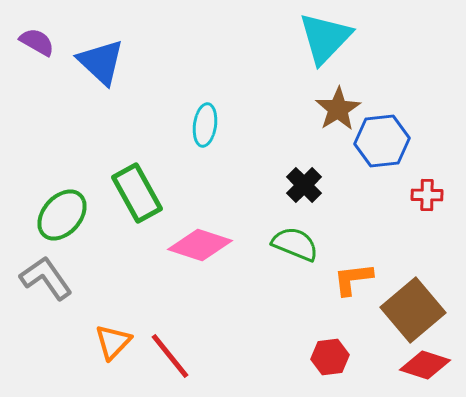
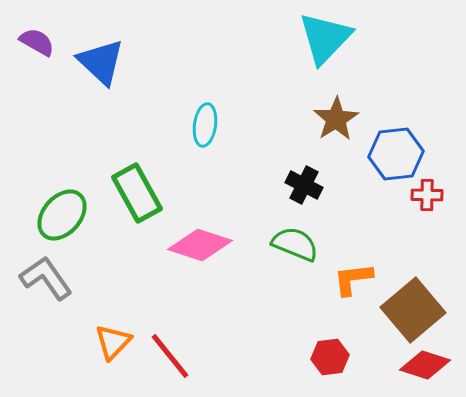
brown star: moved 2 px left, 10 px down
blue hexagon: moved 14 px right, 13 px down
black cross: rotated 18 degrees counterclockwise
